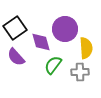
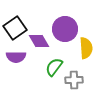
purple diamond: moved 2 px left, 1 px up; rotated 15 degrees counterclockwise
purple semicircle: rotated 48 degrees counterclockwise
green semicircle: moved 1 px right, 2 px down
gray cross: moved 6 px left, 8 px down
